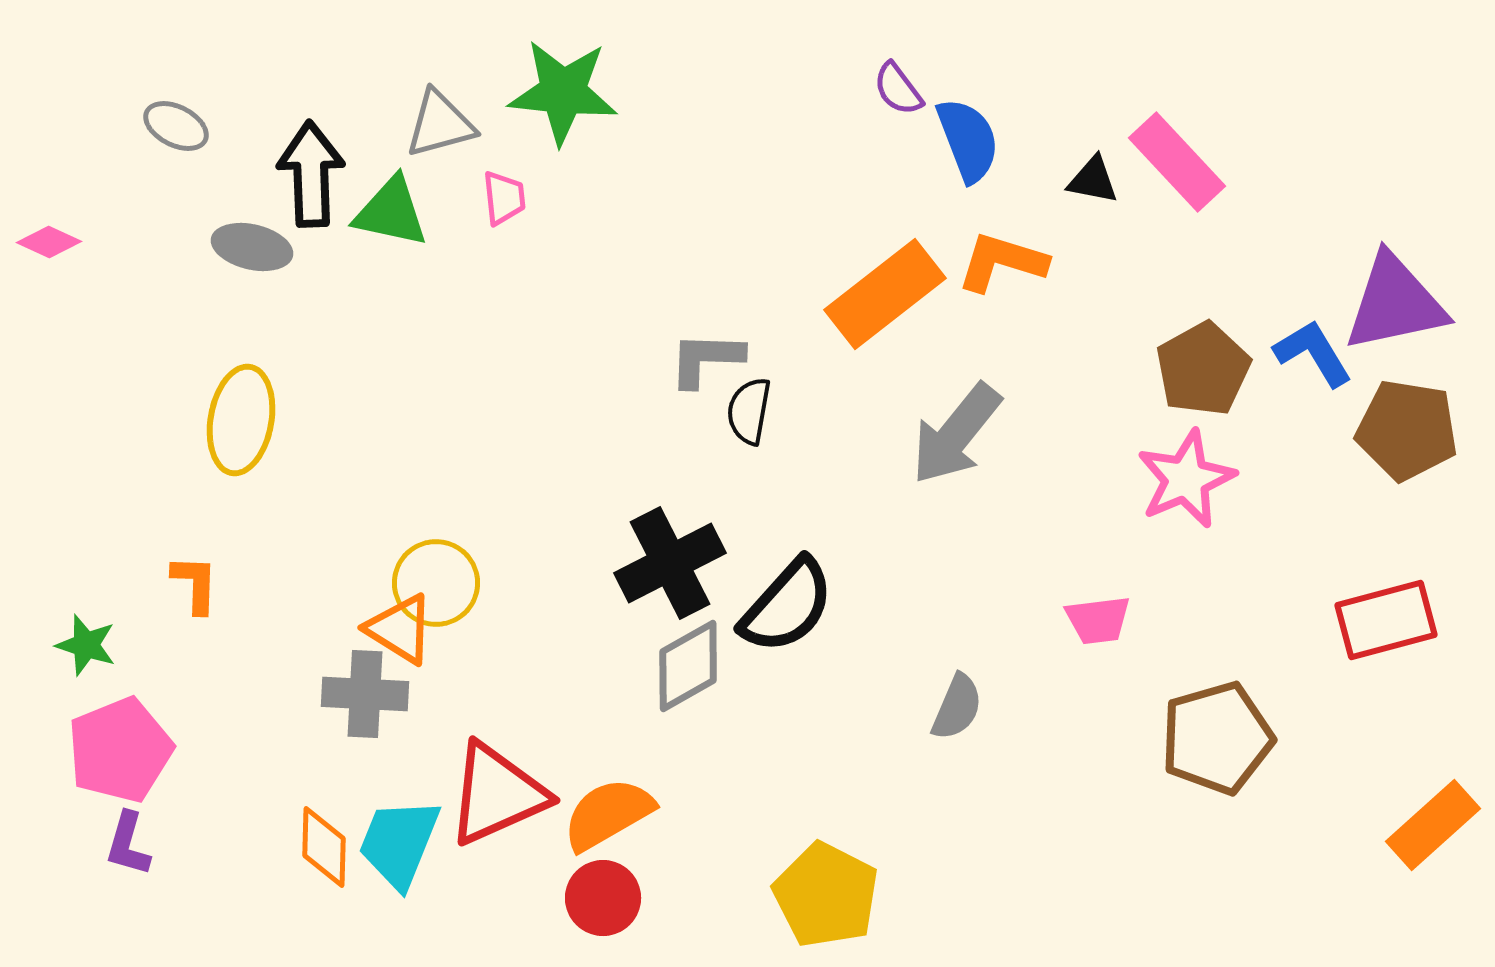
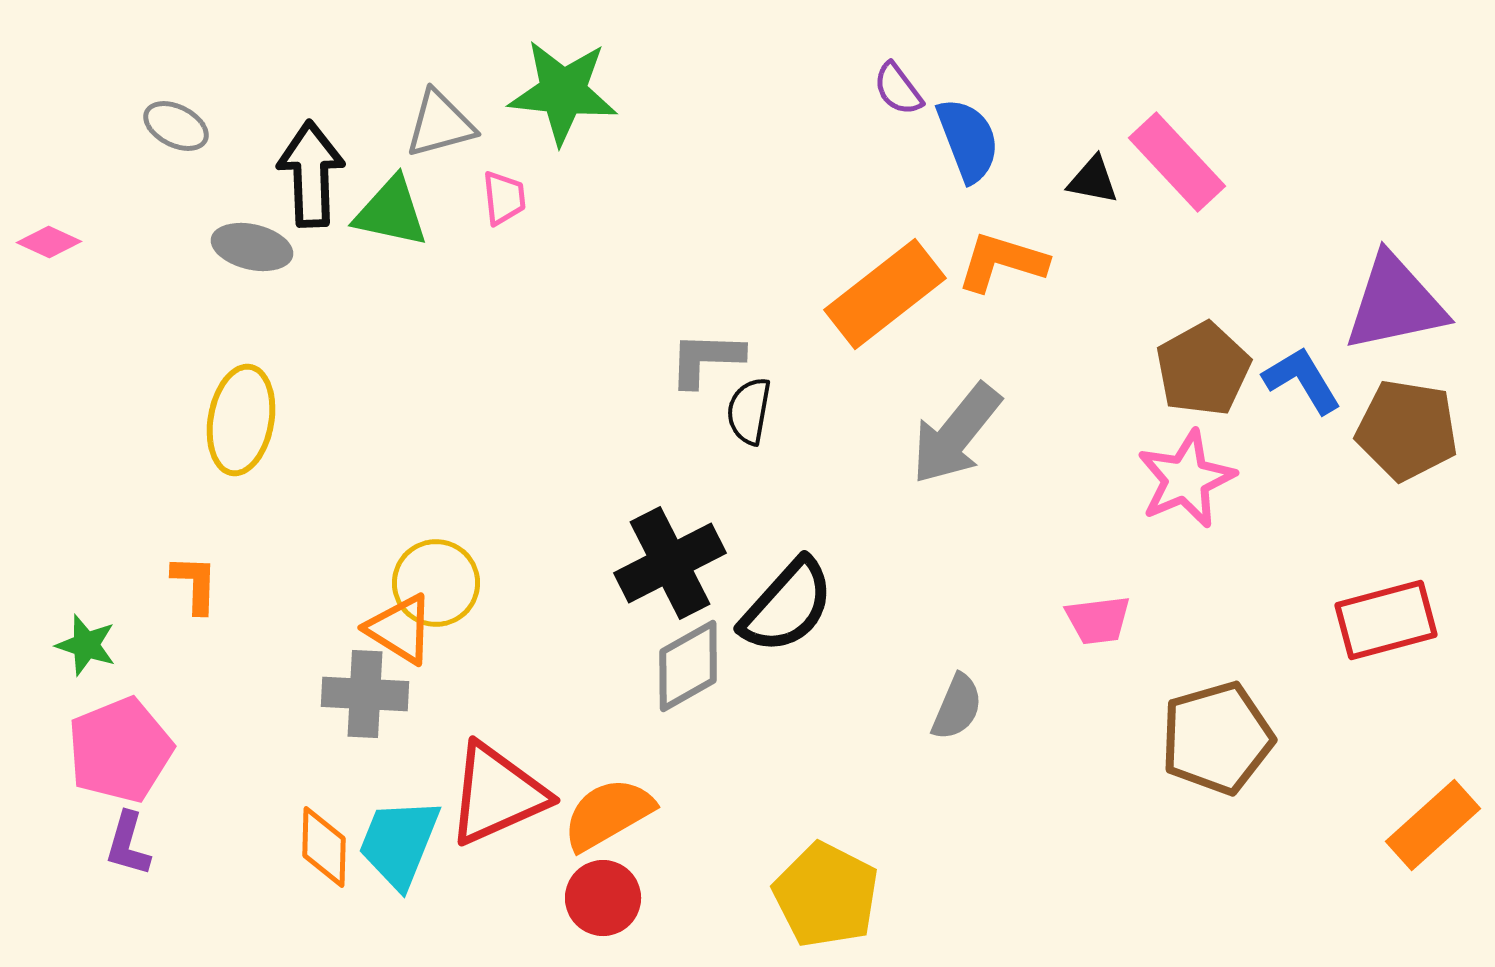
blue L-shape at (1313, 353): moved 11 px left, 27 px down
